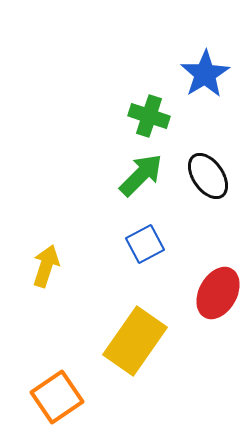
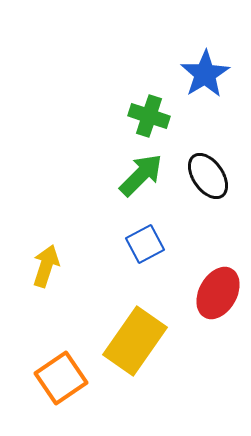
orange square: moved 4 px right, 19 px up
